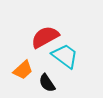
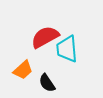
cyan trapezoid: moved 2 px right, 7 px up; rotated 132 degrees counterclockwise
